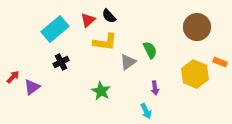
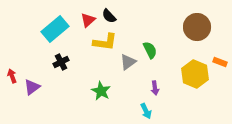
red arrow: moved 1 px left, 1 px up; rotated 64 degrees counterclockwise
